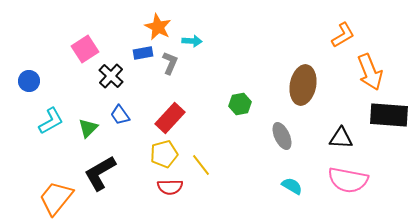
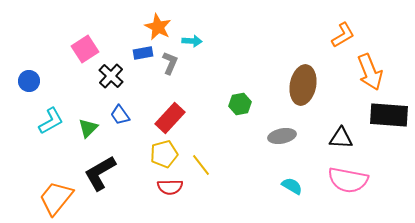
gray ellipse: rotated 76 degrees counterclockwise
